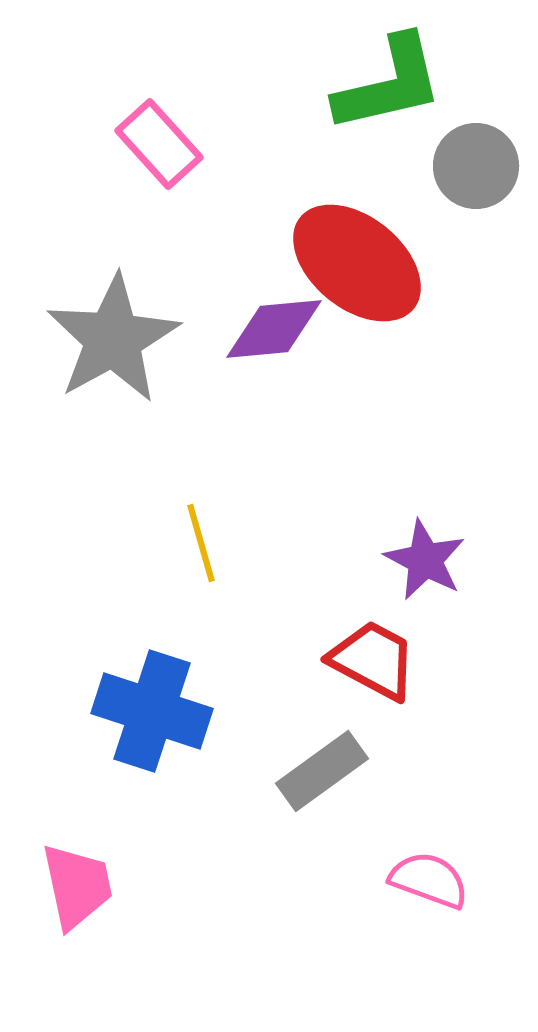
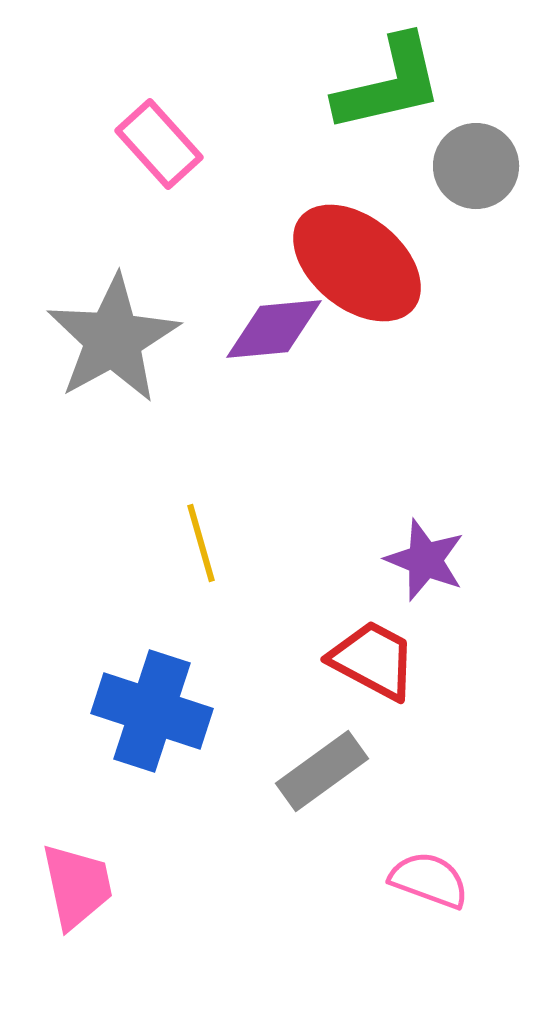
purple star: rotated 6 degrees counterclockwise
